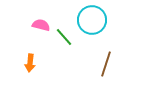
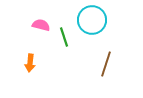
green line: rotated 24 degrees clockwise
